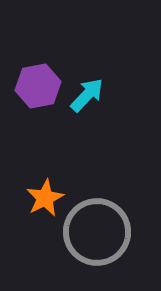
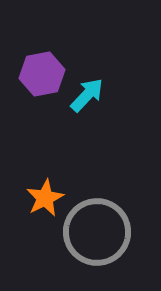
purple hexagon: moved 4 px right, 12 px up
